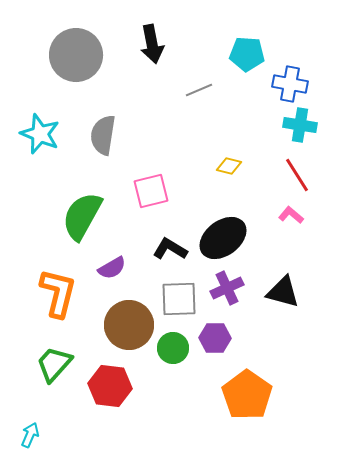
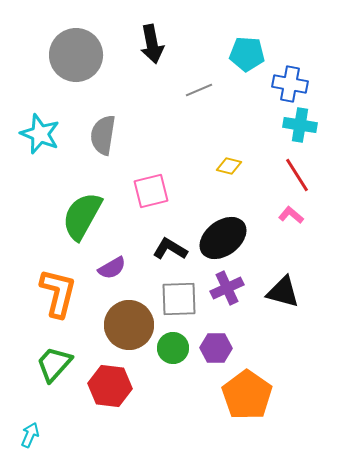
purple hexagon: moved 1 px right, 10 px down
